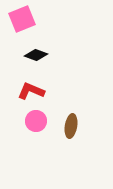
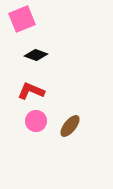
brown ellipse: moved 1 px left; rotated 30 degrees clockwise
